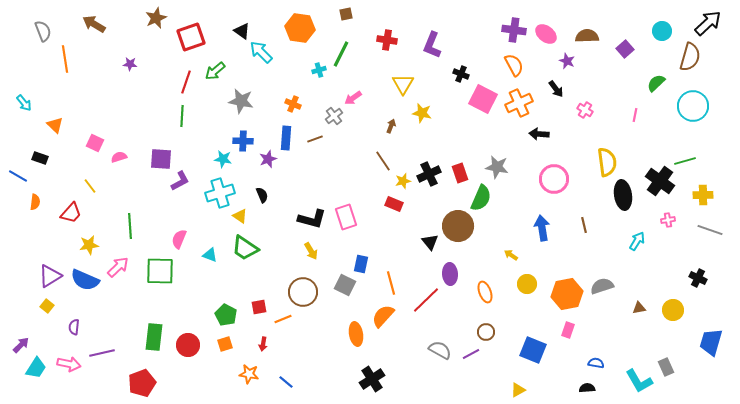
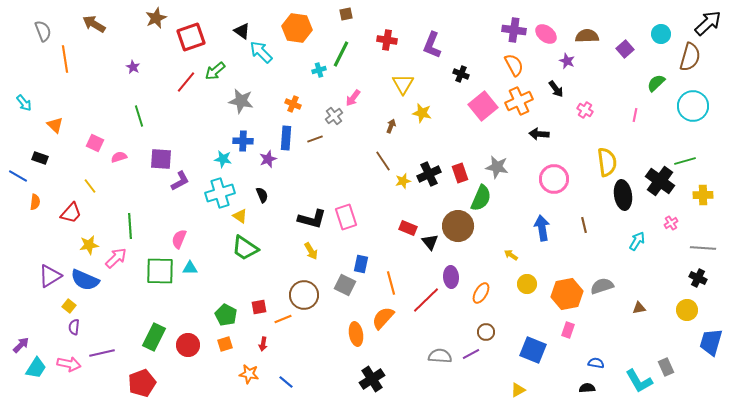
orange hexagon at (300, 28): moved 3 px left
cyan circle at (662, 31): moved 1 px left, 3 px down
purple star at (130, 64): moved 3 px right, 3 px down; rotated 24 degrees clockwise
red line at (186, 82): rotated 20 degrees clockwise
pink arrow at (353, 98): rotated 18 degrees counterclockwise
pink square at (483, 99): moved 7 px down; rotated 24 degrees clockwise
orange cross at (519, 103): moved 2 px up
green line at (182, 116): moved 43 px left; rotated 20 degrees counterclockwise
red rectangle at (394, 204): moved 14 px right, 24 px down
pink cross at (668, 220): moved 3 px right, 3 px down; rotated 24 degrees counterclockwise
gray line at (710, 230): moved 7 px left, 18 px down; rotated 15 degrees counterclockwise
cyan triangle at (210, 255): moved 20 px left, 13 px down; rotated 21 degrees counterclockwise
pink arrow at (118, 267): moved 2 px left, 9 px up
purple ellipse at (450, 274): moved 1 px right, 3 px down
brown circle at (303, 292): moved 1 px right, 3 px down
orange ellipse at (485, 292): moved 4 px left, 1 px down; rotated 50 degrees clockwise
yellow square at (47, 306): moved 22 px right
yellow circle at (673, 310): moved 14 px right
orange semicircle at (383, 316): moved 2 px down
green rectangle at (154, 337): rotated 20 degrees clockwise
gray semicircle at (440, 350): moved 6 px down; rotated 25 degrees counterclockwise
